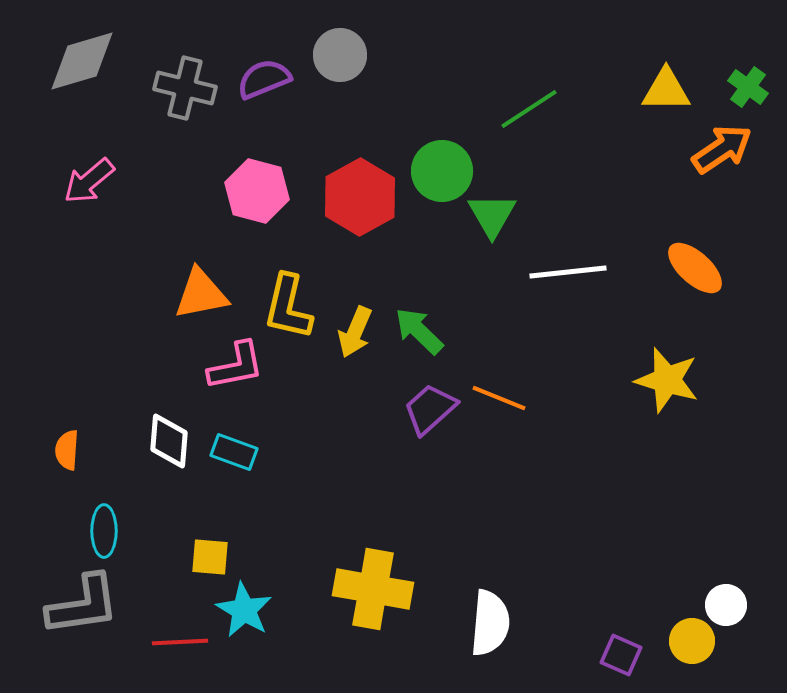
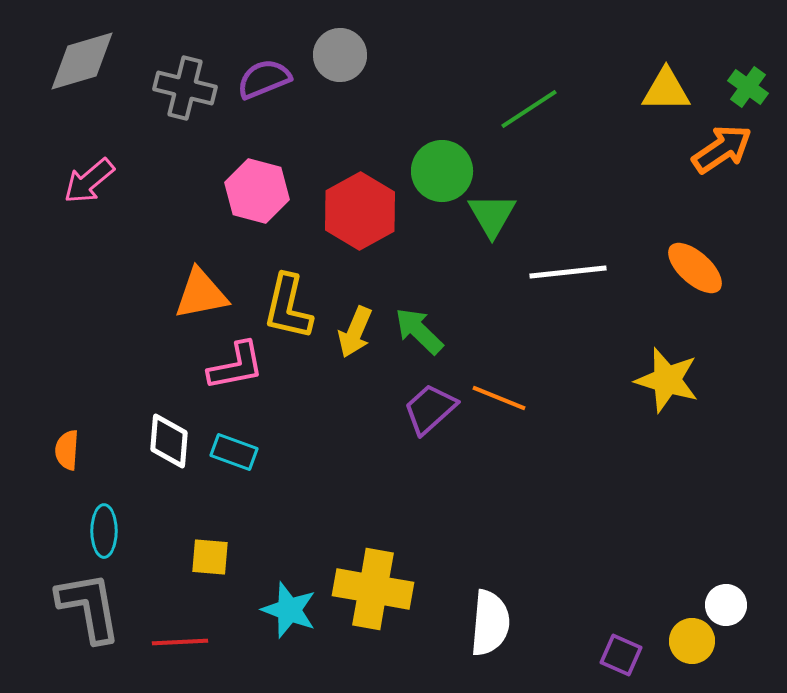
red hexagon: moved 14 px down
gray L-shape: moved 6 px right, 2 px down; rotated 92 degrees counterclockwise
cyan star: moved 45 px right; rotated 10 degrees counterclockwise
